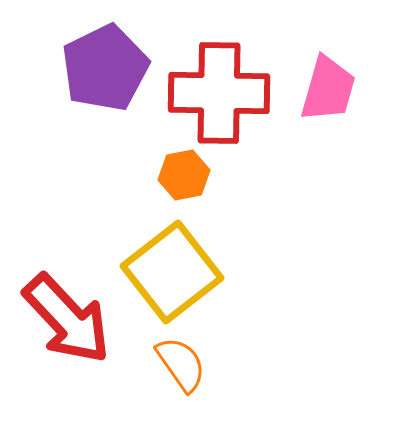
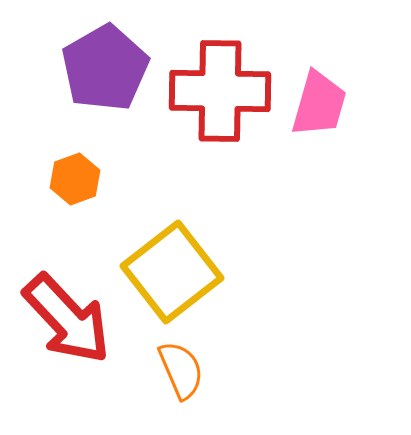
purple pentagon: rotated 4 degrees counterclockwise
pink trapezoid: moved 9 px left, 15 px down
red cross: moved 1 px right, 2 px up
orange hexagon: moved 109 px left, 4 px down; rotated 9 degrees counterclockwise
orange semicircle: moved 6 px down; rotated 12 degrees clockwise
